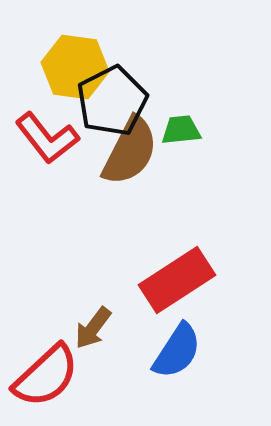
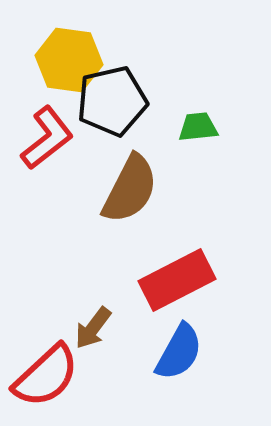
yellow hexagon: moved 6 px left, 7 px up
black pentagon: rotated 14 degrees clockwise
green trapezoid: moved 17 px right, 3 px up
red L-shape: rotated 90 degrees counterclockwise
brown semicircle: moved 38 px down
red rectangle: rotated 6 degrees clockwise
blue semicircle: moved 2 px right, 1 px down; rotated 4 degrees counterclockwise
